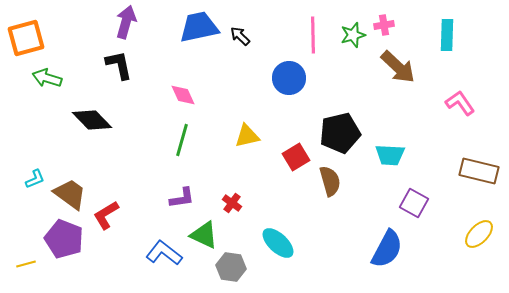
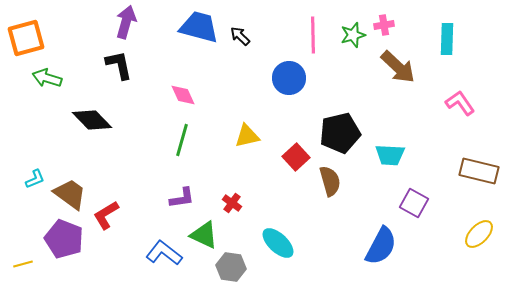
blue trapezoid: rotated 27 degrees clockwise
cyan rectangle: moved 4 px down
red square: rotated 12 degrees counterclockwise
blue semicircle: moved 6 px left, 3 px up
yellow line: moved 3 px left
